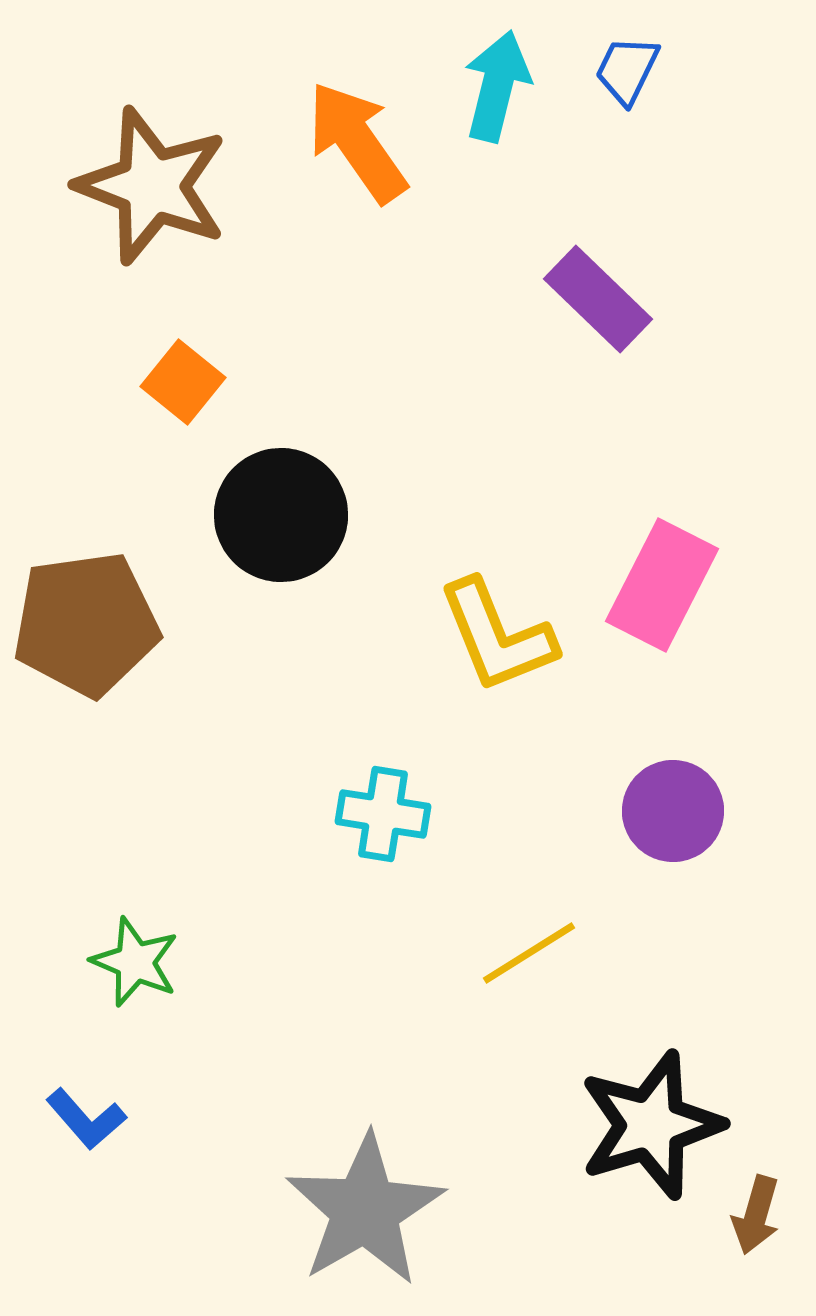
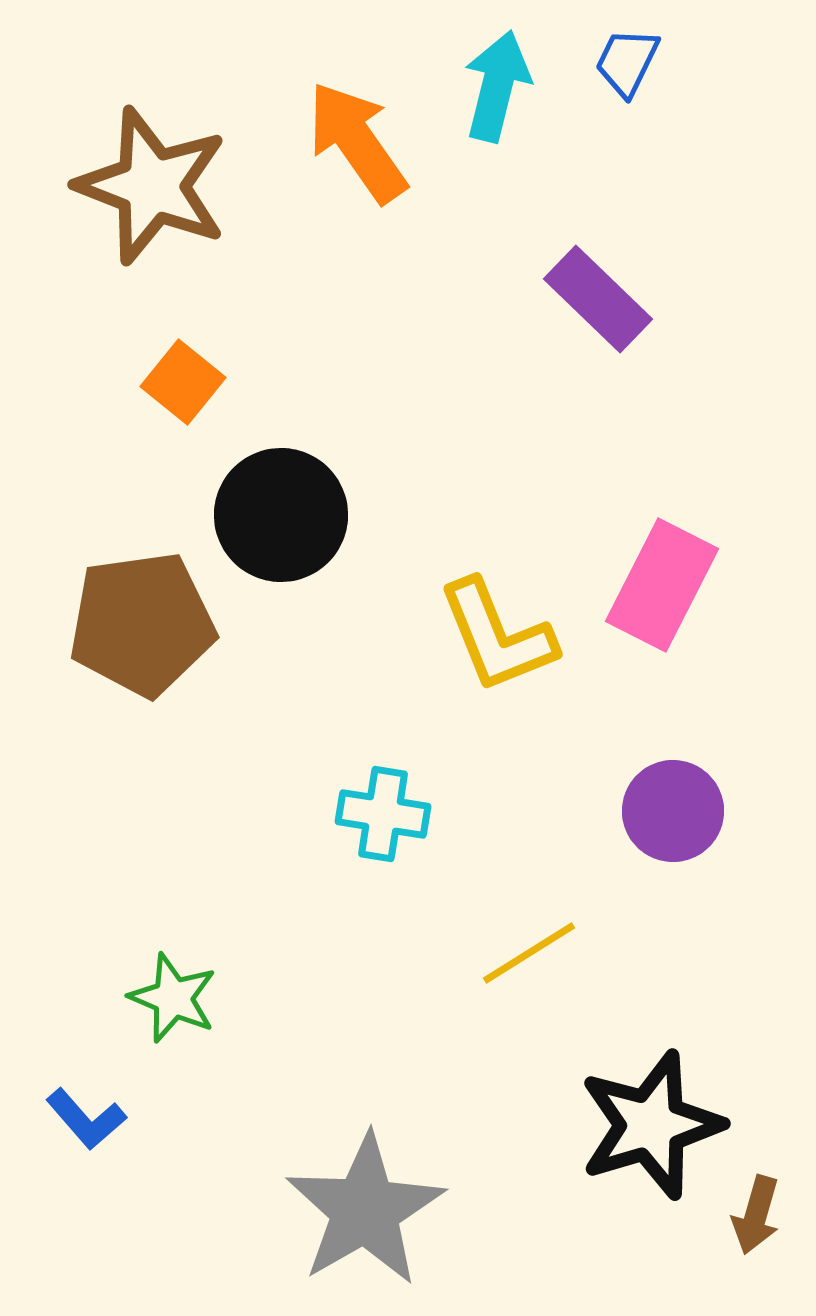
blue trapezoid: moved 8 px up
brown pentagon: moved 56 px right
green star: moved 38 px right, 36 px down
